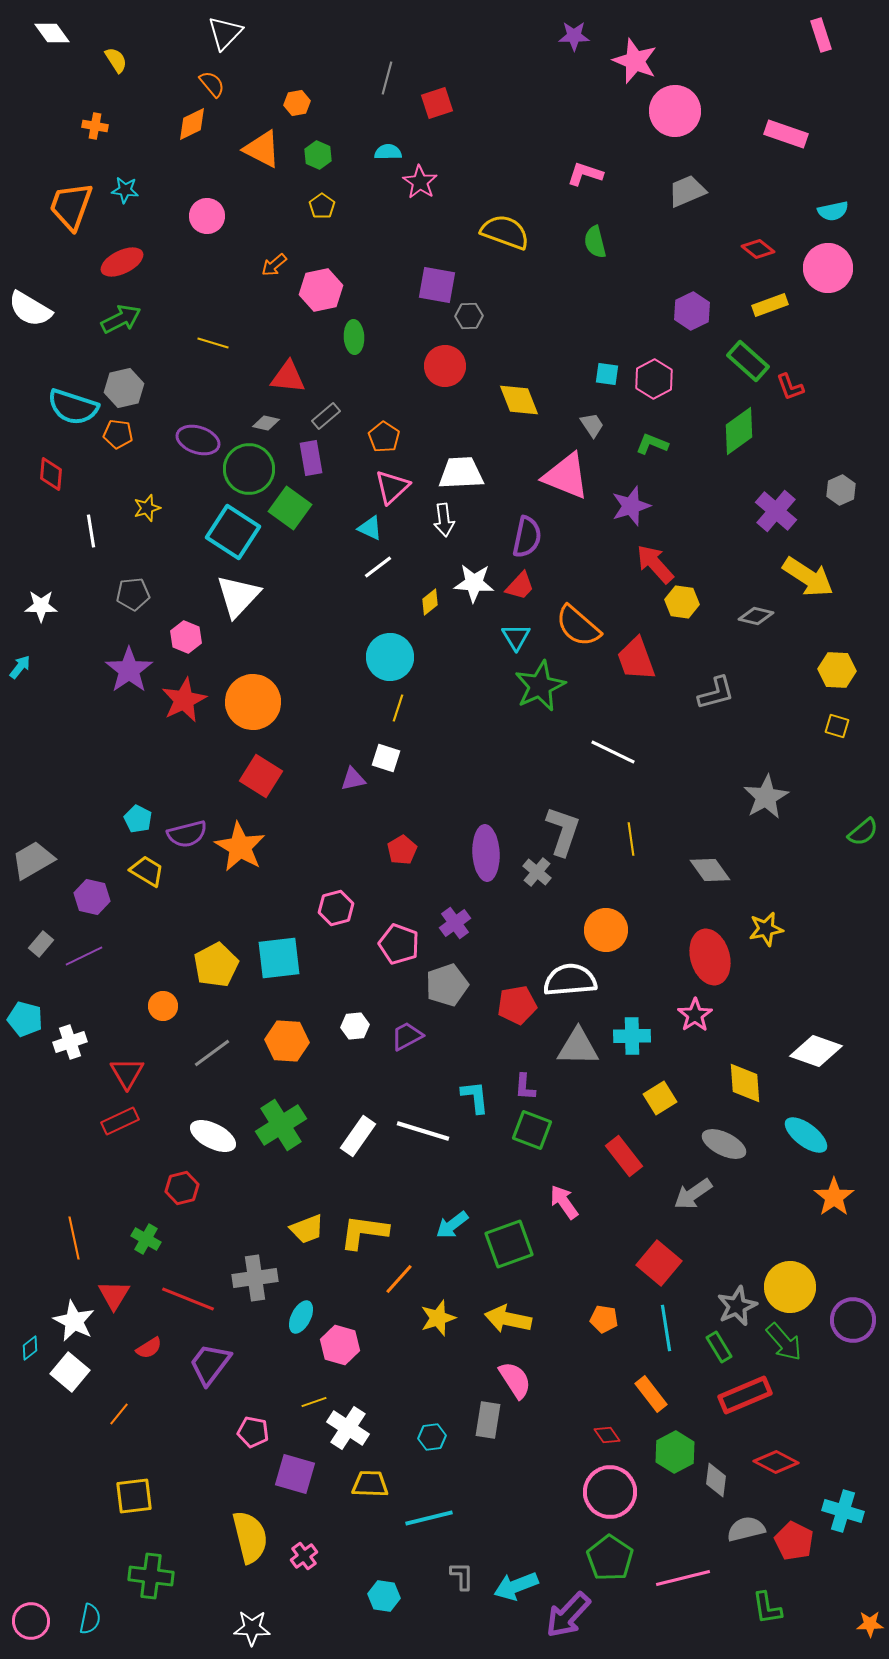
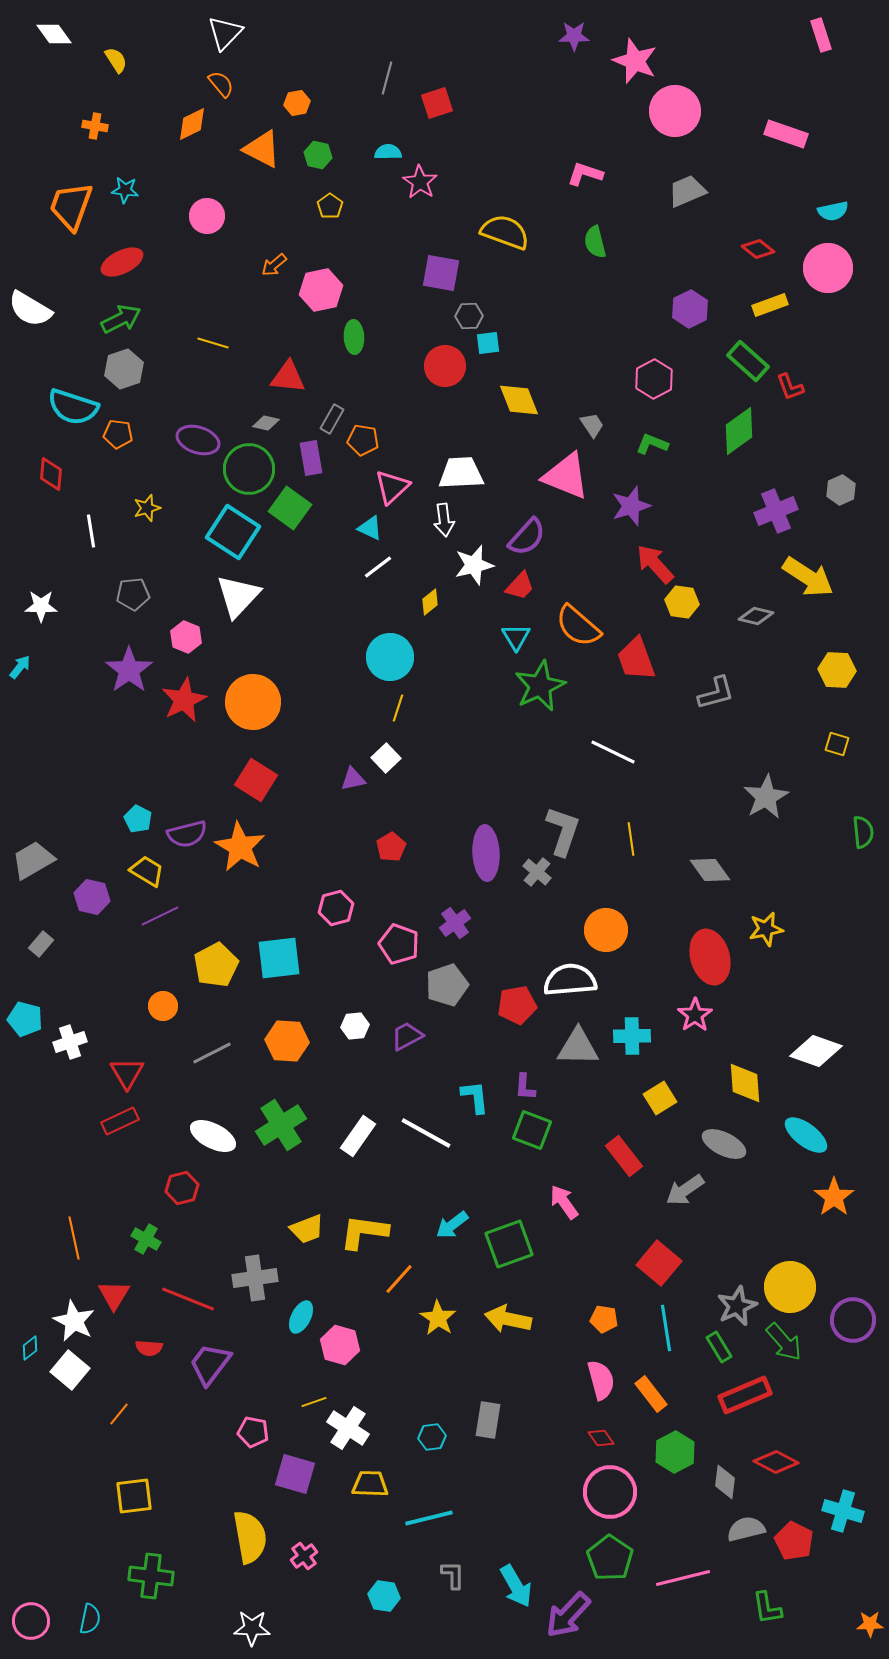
white diamond at (52, 33): moved 2 px right, 1 px down
orange semicircle at (212, 84): moved 9 px right
green hexagon at (318, 155): rotated 12 degrees counterclockwise
yellow pentagon at (322, 206): moved 8 px right
purple square at (437, 285): moved 4 px right, 12 px up
purple hexagon at (692, 311): moved 2 px left, 2 px up
cyan square at (607, 374): moved 119 px left, 31 px up; rotated 15 degrees counterclockwise
gray hexagon at (124, 388): moved 19 px up; rotated 6 degrees counterclockwise
gray rectangle at (326, 416): moved 6 px right, 3 px down; rotated 20 degrees counterclockwise
orange pentagon at (384, 437): moved 21 px left, 3 px down; rotated 24 degrees counterclockwise
purple cross at (776, 511): rotated 27 degrees clockwise
purple semicircle at (527, 537): rotated 30 degrees clockwise
white star at (474, 583): moved 18 px up; rotated 18 degrees counterclockwise
yellow square at (837, 726): moved 18 px down
white square at (386, 758): rotated 28 degrees clockwise
red square at (261, 776): moved 5 px left, 4 px down
green semicircle at (863, 832): rotated 56 degrees counterclockwise
red pentagon at (402, 850): moved 11 px left, 3 px up
purple line at (84, 956): moved 76 px right, 40 px up
gray line at (212, 1053): rotated 9 degrees clockwise
white line at (423, 1131): moved 3 px right, 2 px down; rotated 12 degrees clockwise
gray arrow at (693, 1194): moved 8 px left, 4 px up
yellow star at (438, 1318): rotated 21 degrees counterclockwise
red semicircle at (149, 1348): rotated 36 degrees clockwise
white square at (70, 1372): moved 2 px up
pink semicircle at (515, 1380): moved 86 px right; rotated 18 degrees clockwise
red diamond at (607, 1435): moved 6 px left, 3 px down
gray diamond at (716, 1480): moved 9 px right, 2 px down
yellow semicircle at (250, 1537): rotated 4 degrees clockwise
gray L-shape at (462, 1576): moved 9 px left, 1 px up
cyan arrow at (516, 1586): rotated 99 degrees counterclockwise
